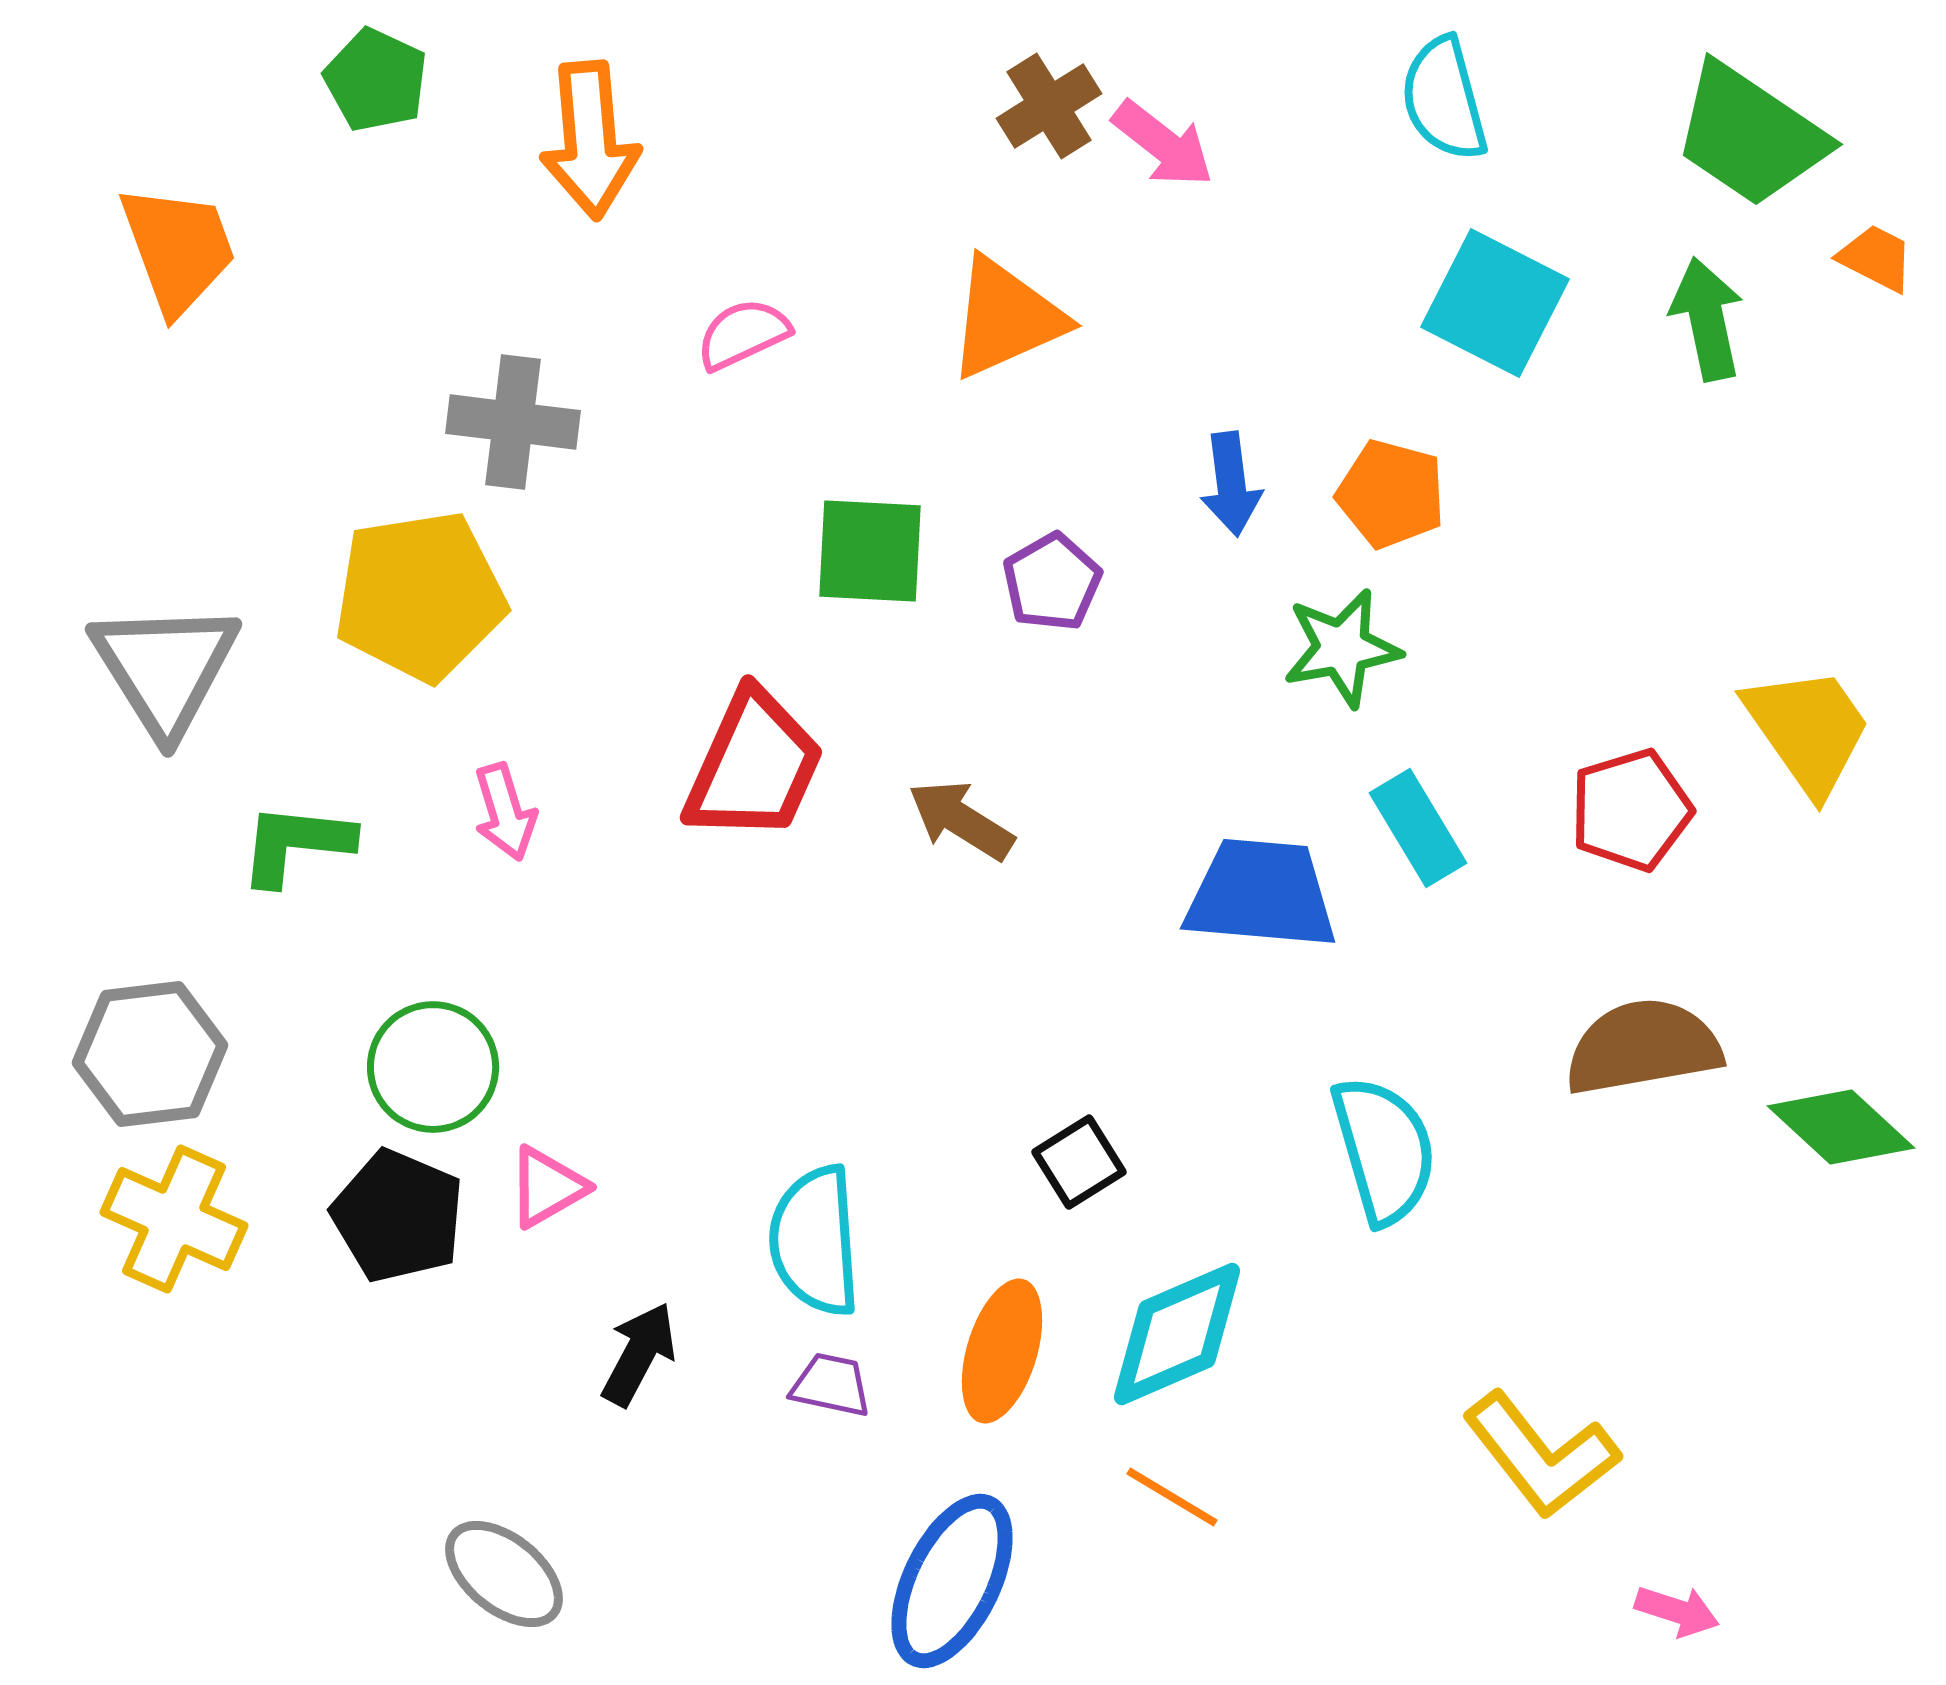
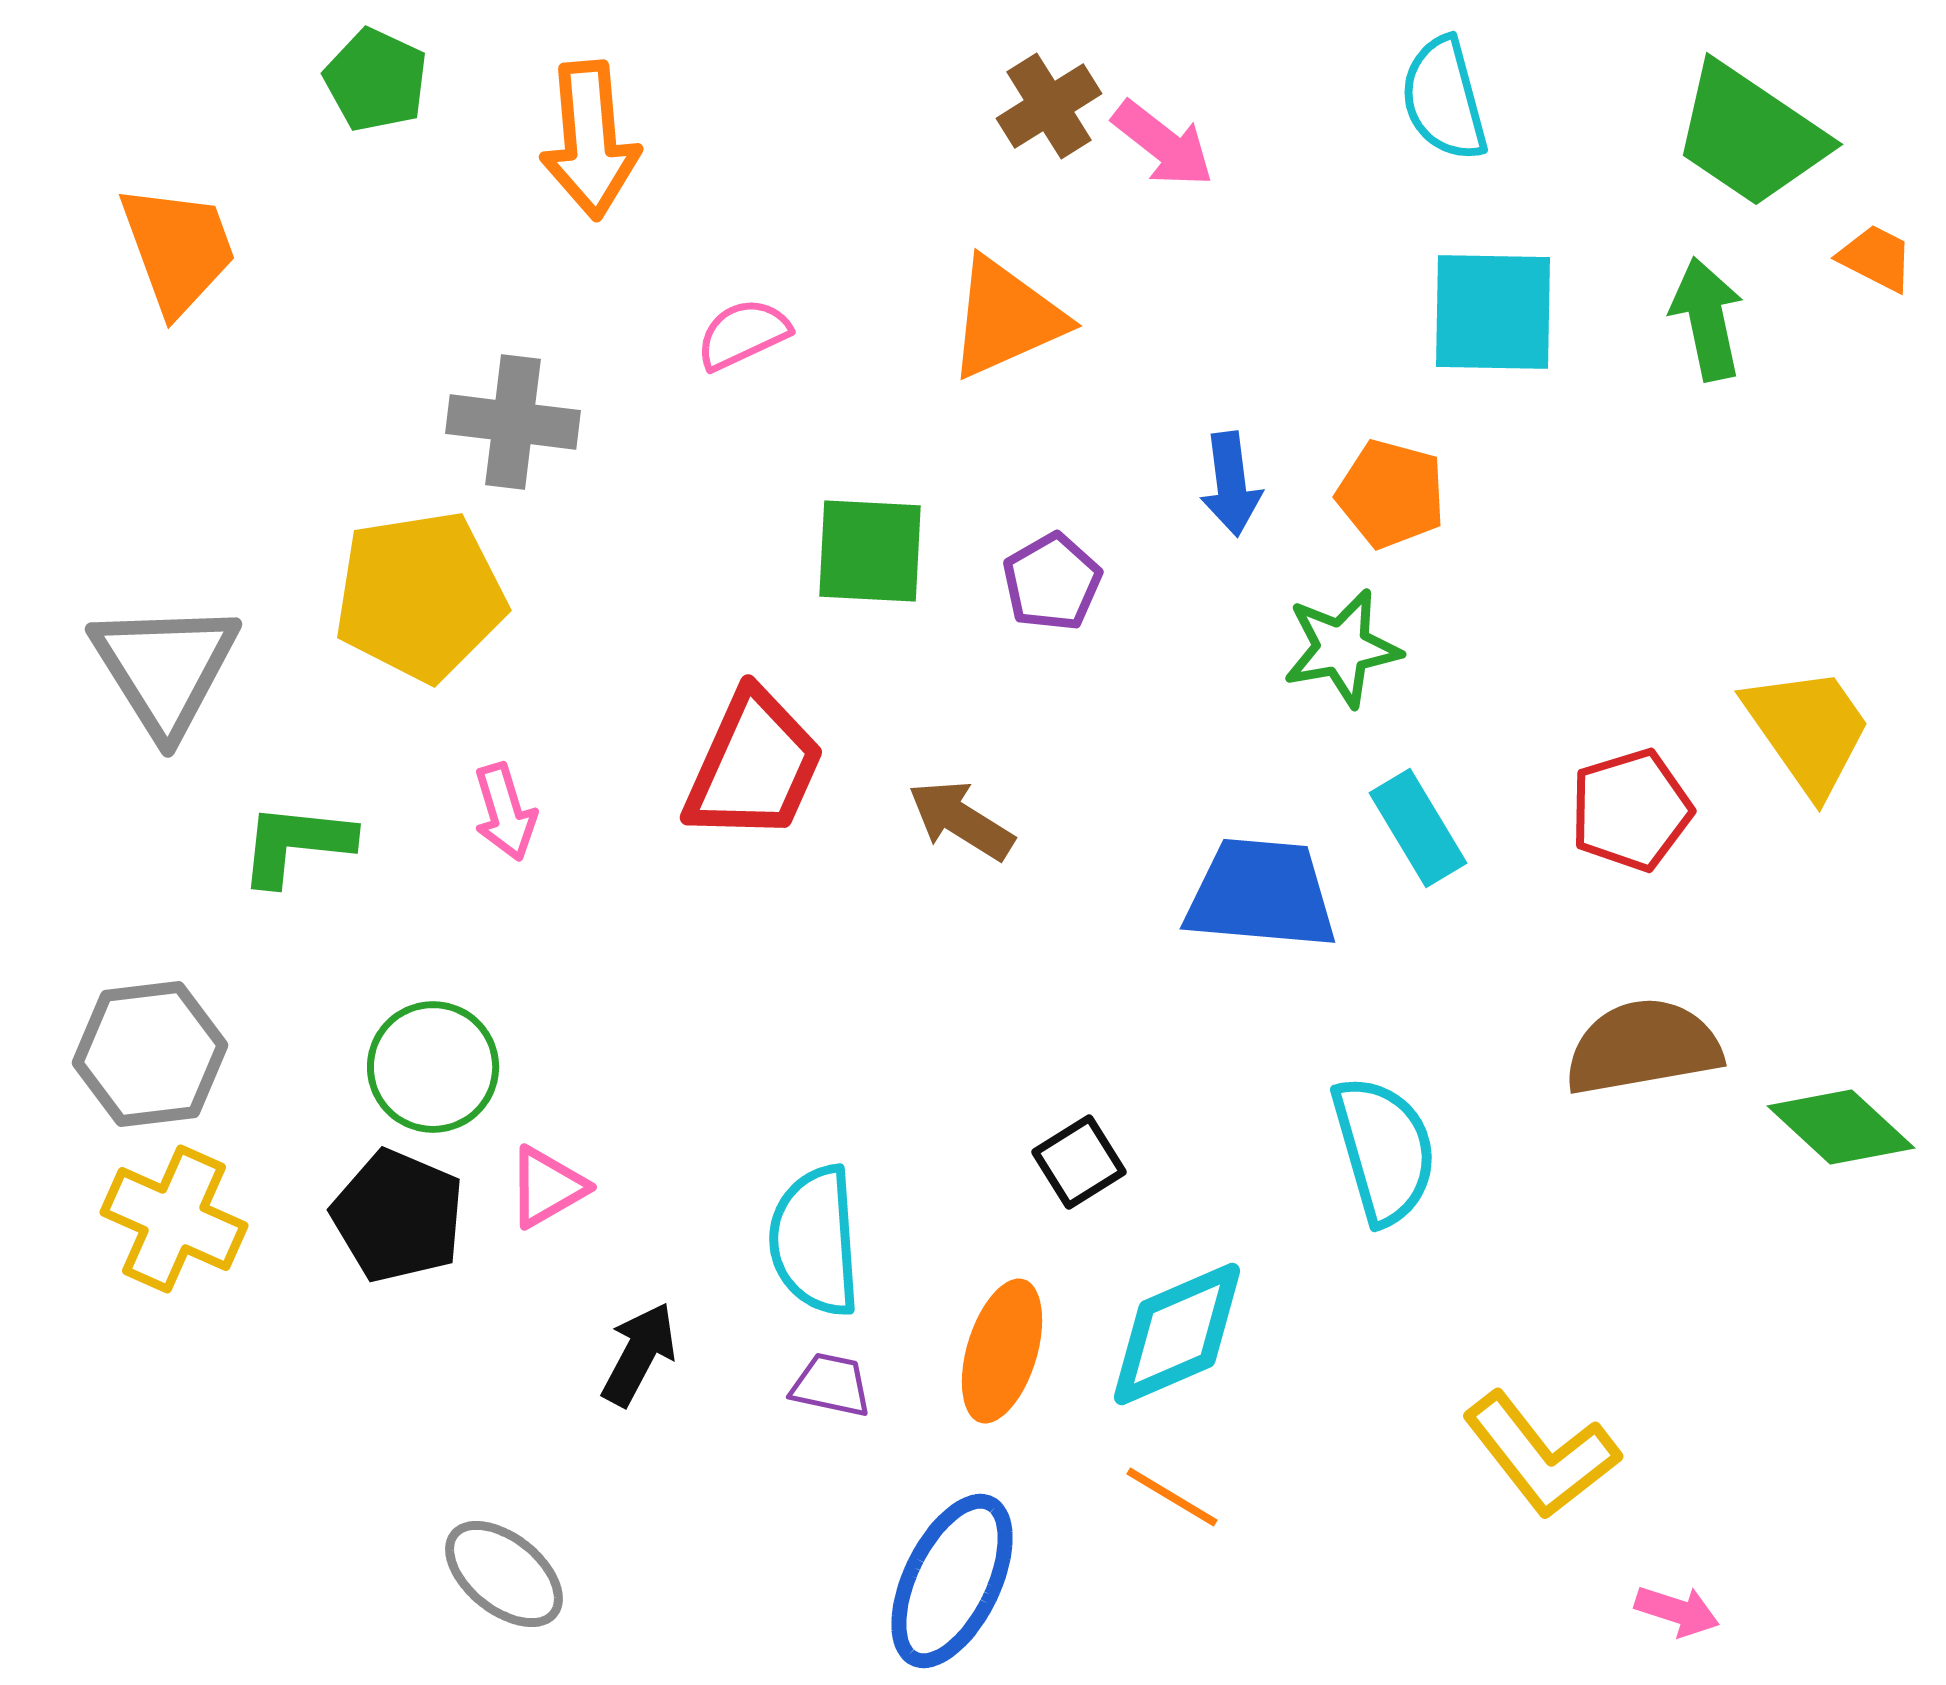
cyan square at (1495, 303): moved 2 px left, 9 px down; rotated 26 degrees counterclockwise
